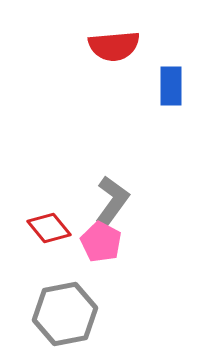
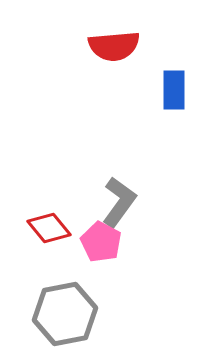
blue rectangle: moved 3 px right, 4 px down
gray L-shape: moved 7 px right, 1 px down
